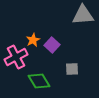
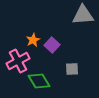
pink cross: moved 2 px right, 4 px down
